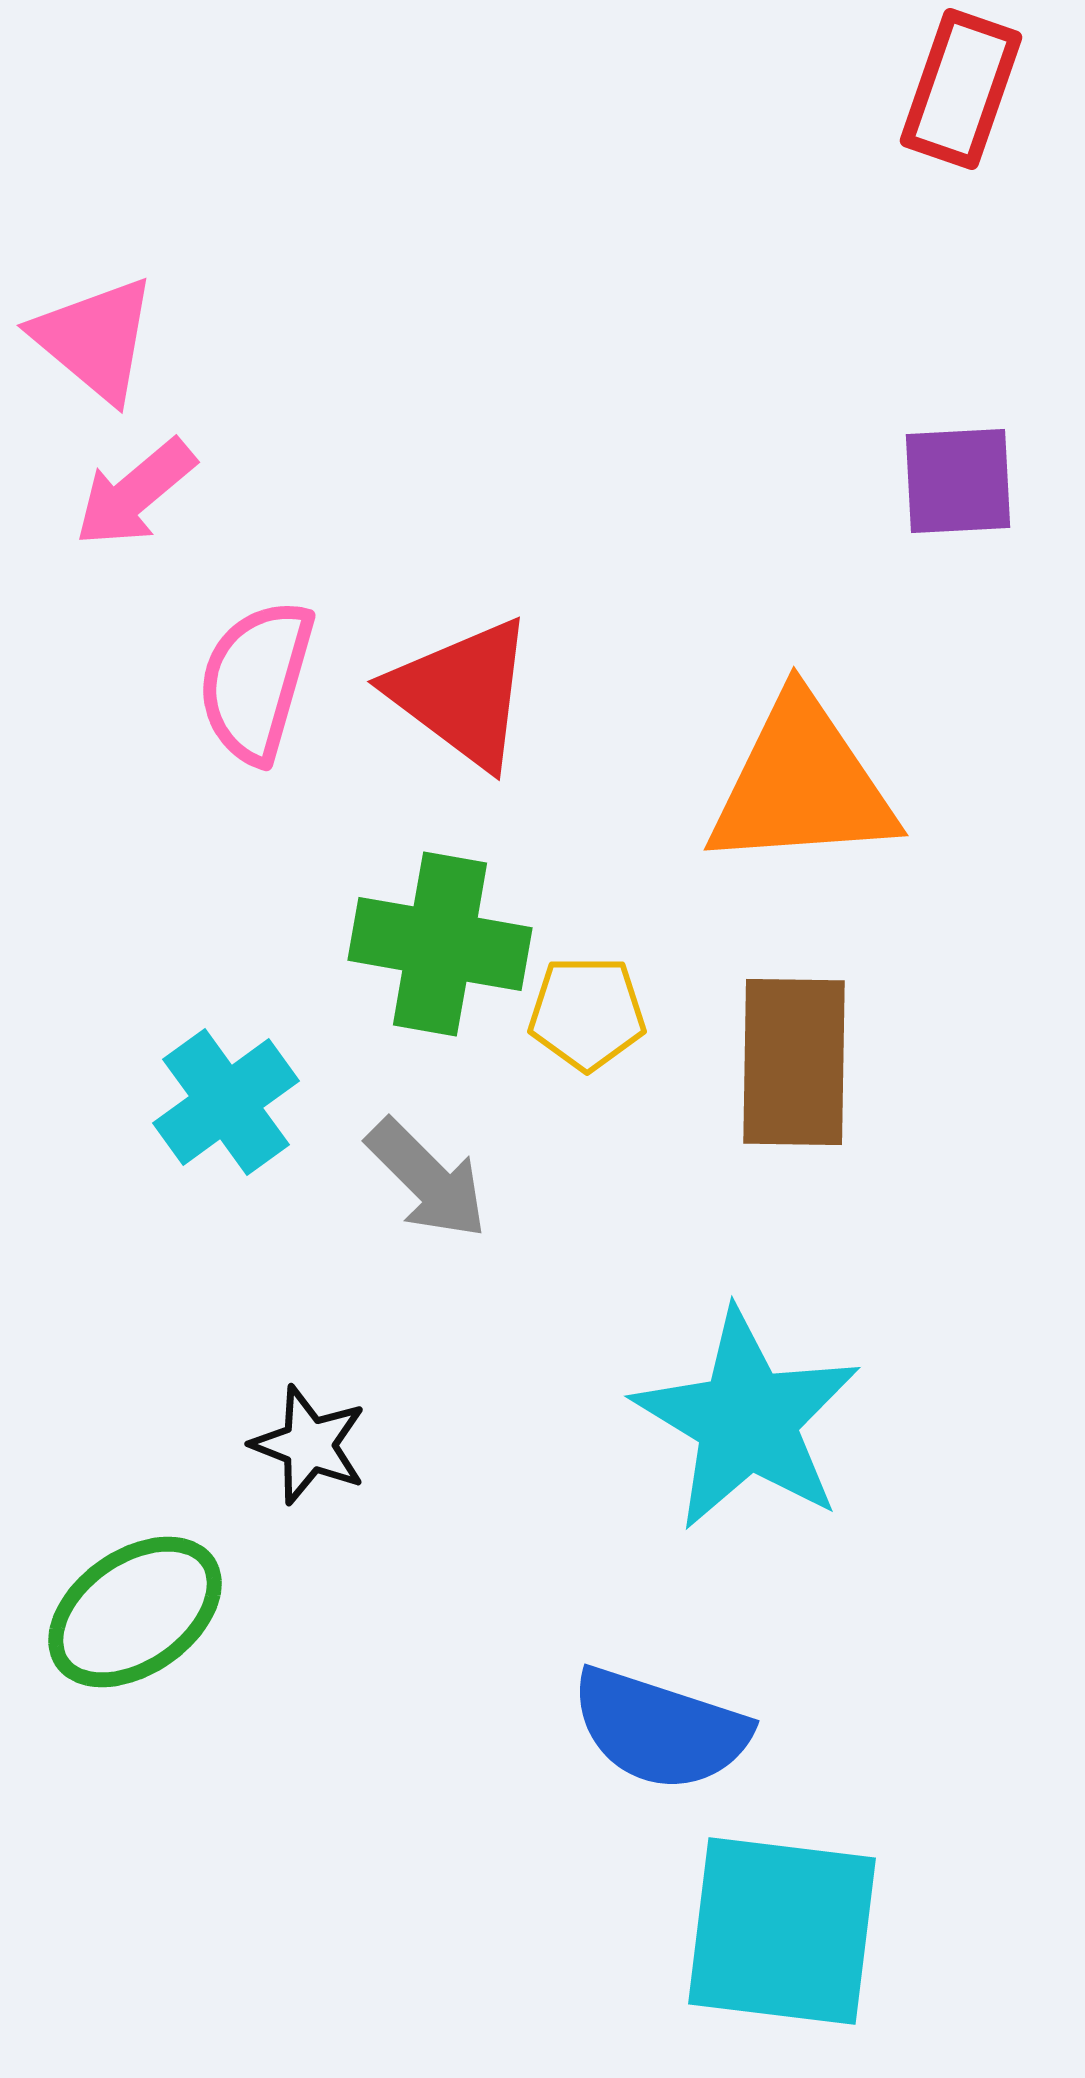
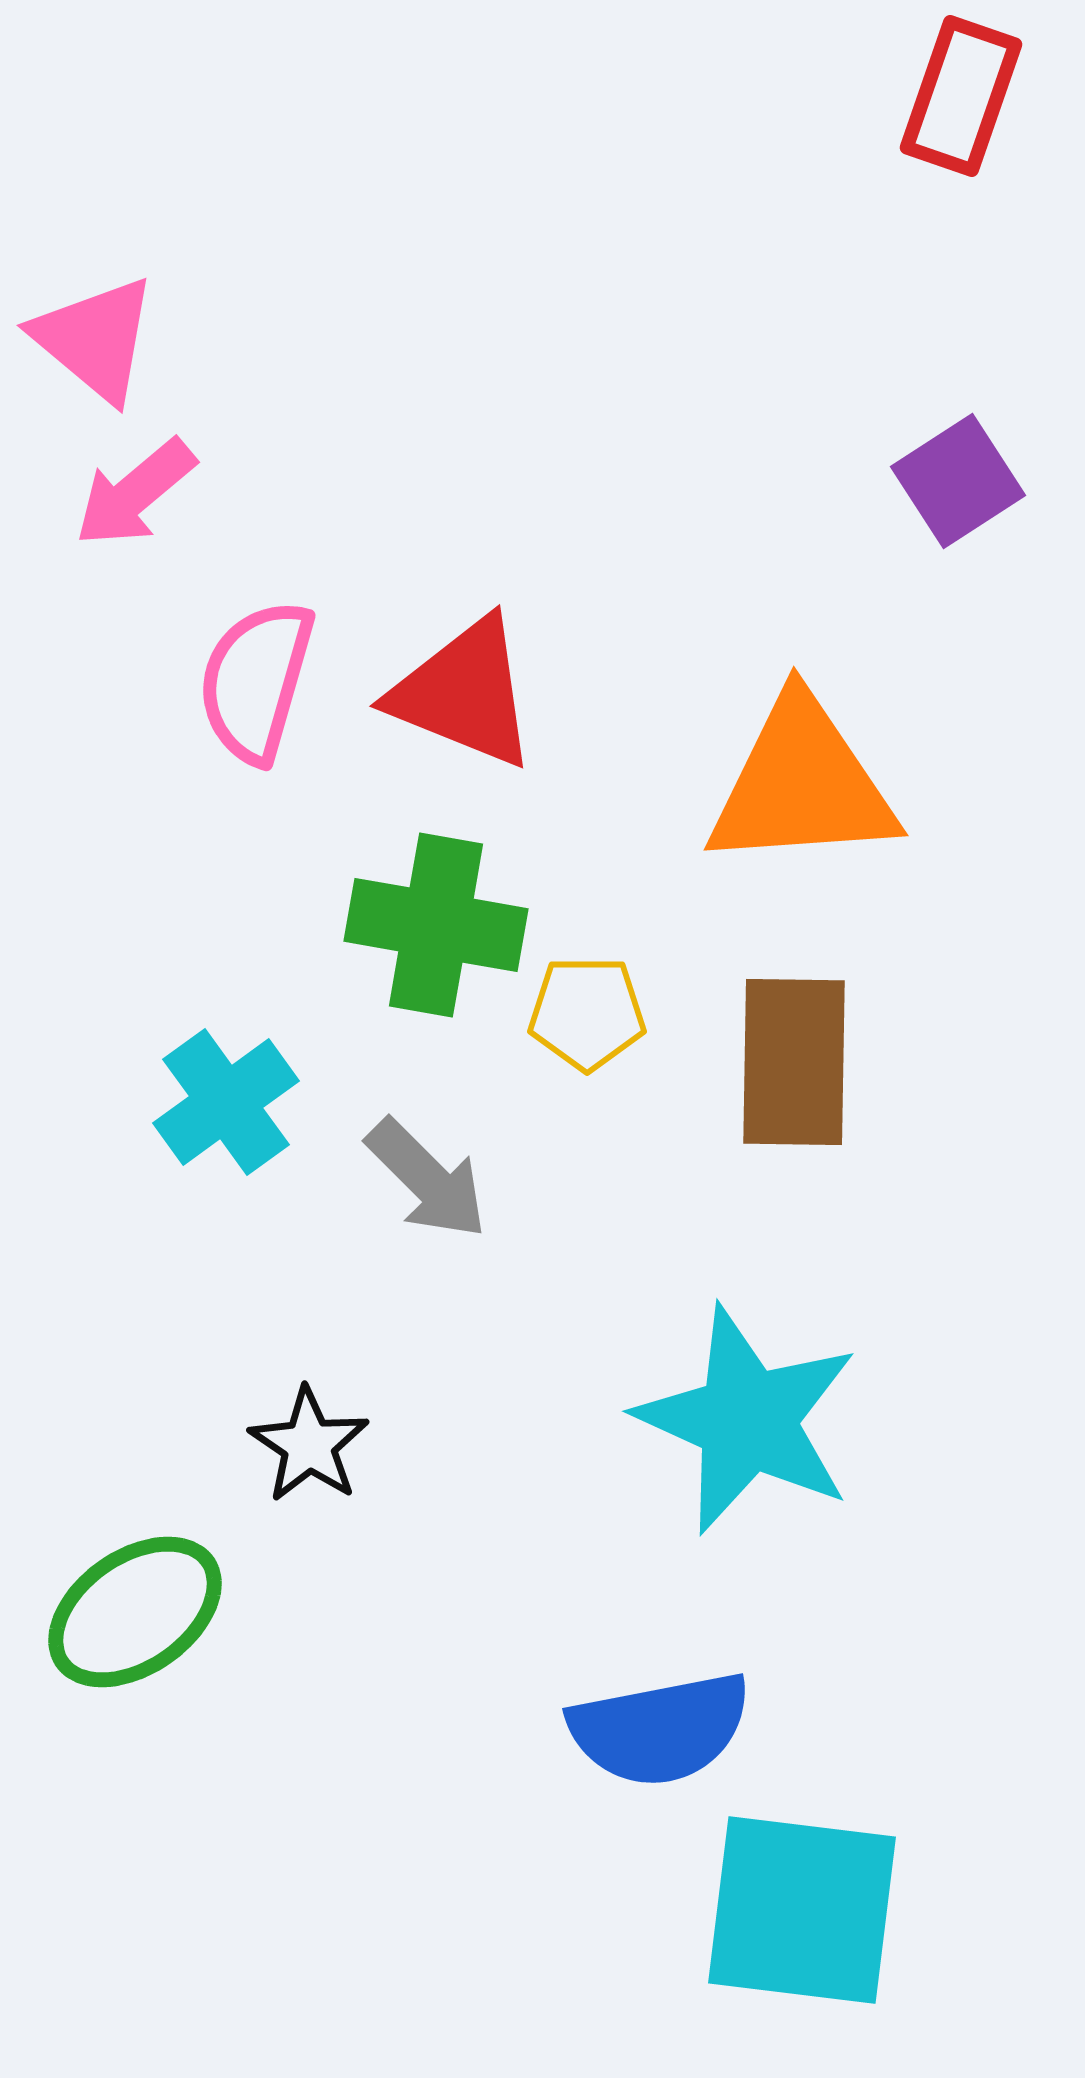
red rectangle: moved 7 px down
purple square: rotated 30 degrees counterclockwise
red triangle: moved 2 px right; rotated 15 degrees counterclockwise
green cross: moved 4 px left, 19 px up
cyan star: rotated 7 degrees counterclockwise
black star: rotated 13 degrees clockwise
blue semicircle: rotated 29 degrees counterclockwise
cyan square: moved 20 px right, 21 px up
